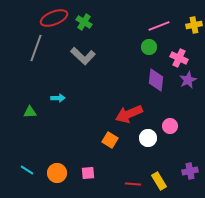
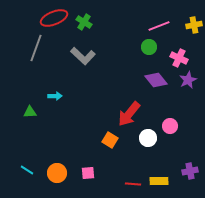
purple diamond: rotated 45 degrees counterclockwise
cyan arrow: moved 3 px left, 2 px up
red arrow: rotated 28 degrees counterclockwise
yellow rectangle: rotated 60 degrees counterclockwise
